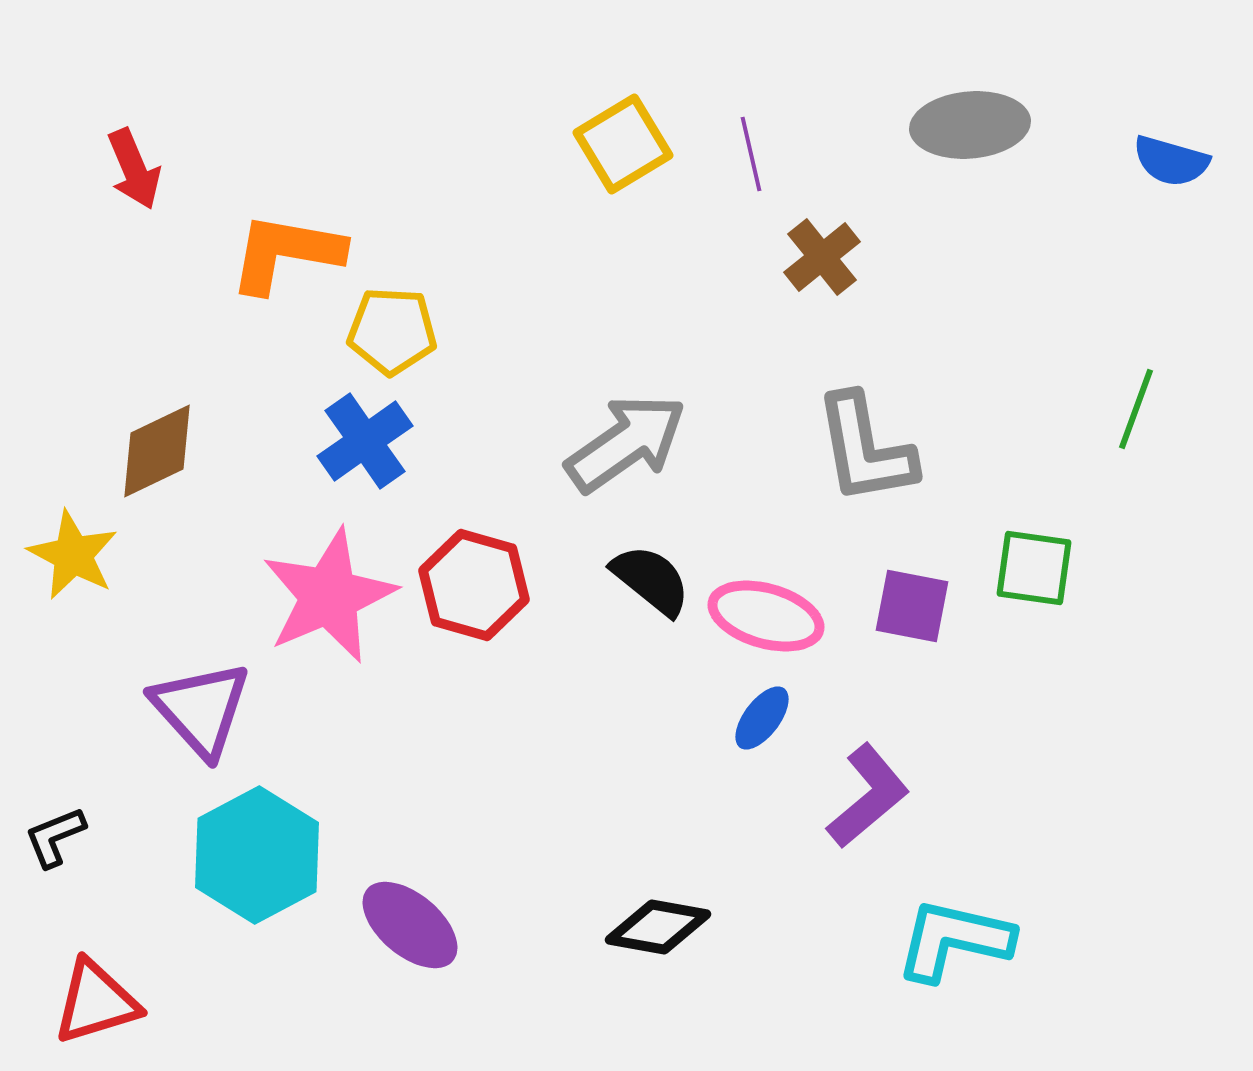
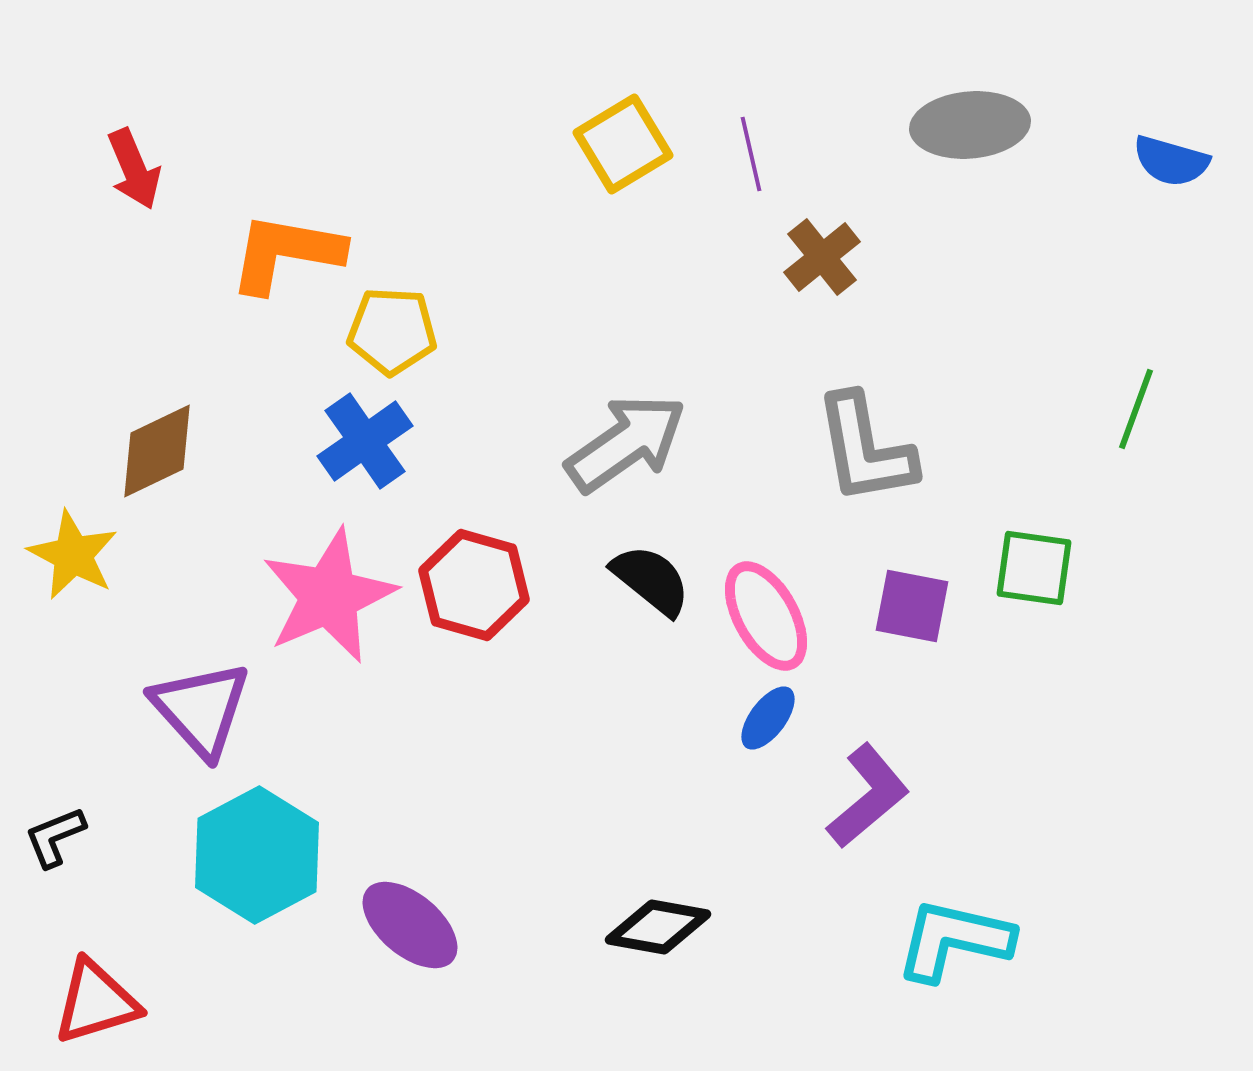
pink ellipse: rotated 45 degrees clockwise
blue ellipse: moved 6 px right
